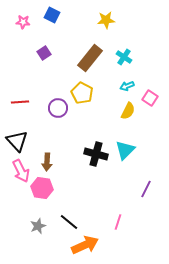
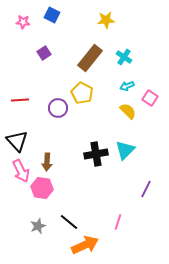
red line: moved 2 px up
yellow semicircle: rotated 72 degrees counterclockwise
black cross: rotated 25 degrees counterclockwise
